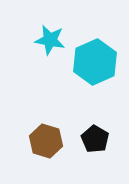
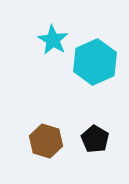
cyan star: moved 3 px right; rotated 20 degrees clockwise
